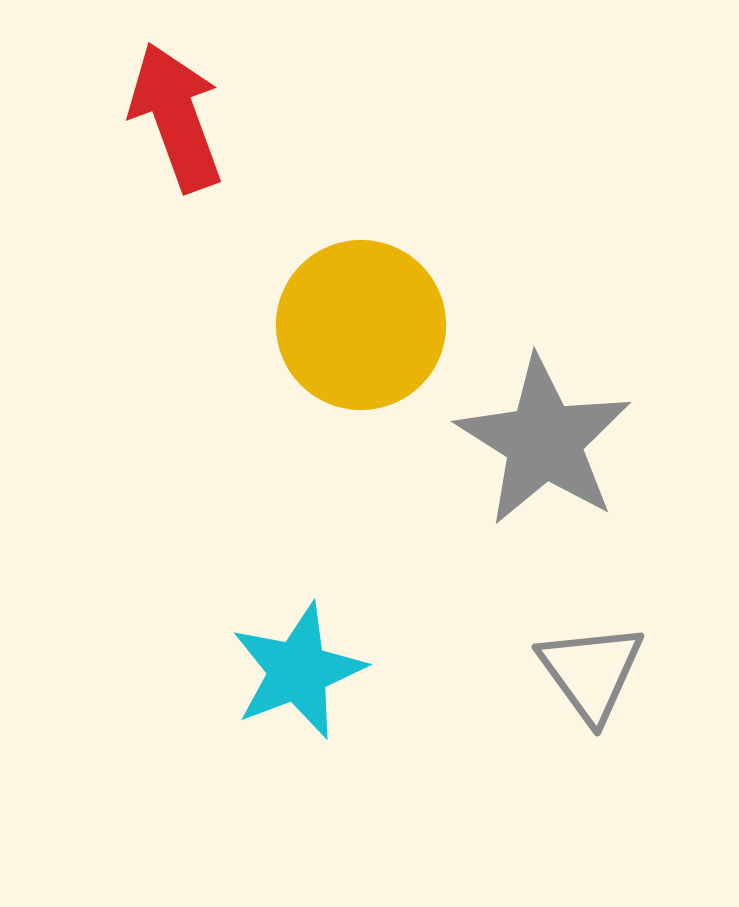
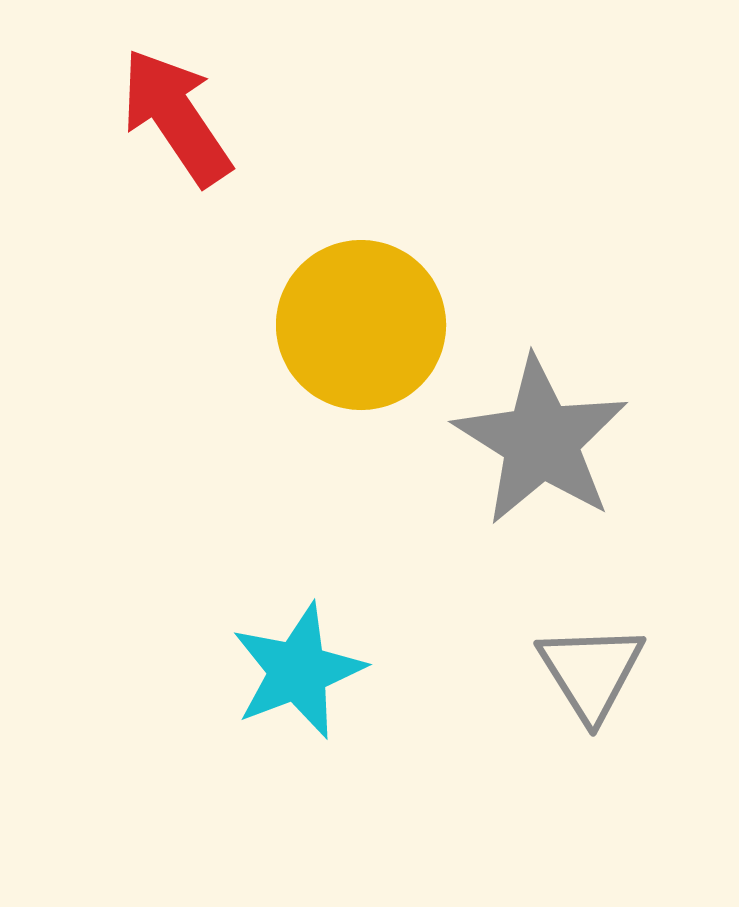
red arrow: rotated 14 degrees counterclockwise
gray star: moved 3 px left
gray triangle: rotated 4 degrees clockwise
